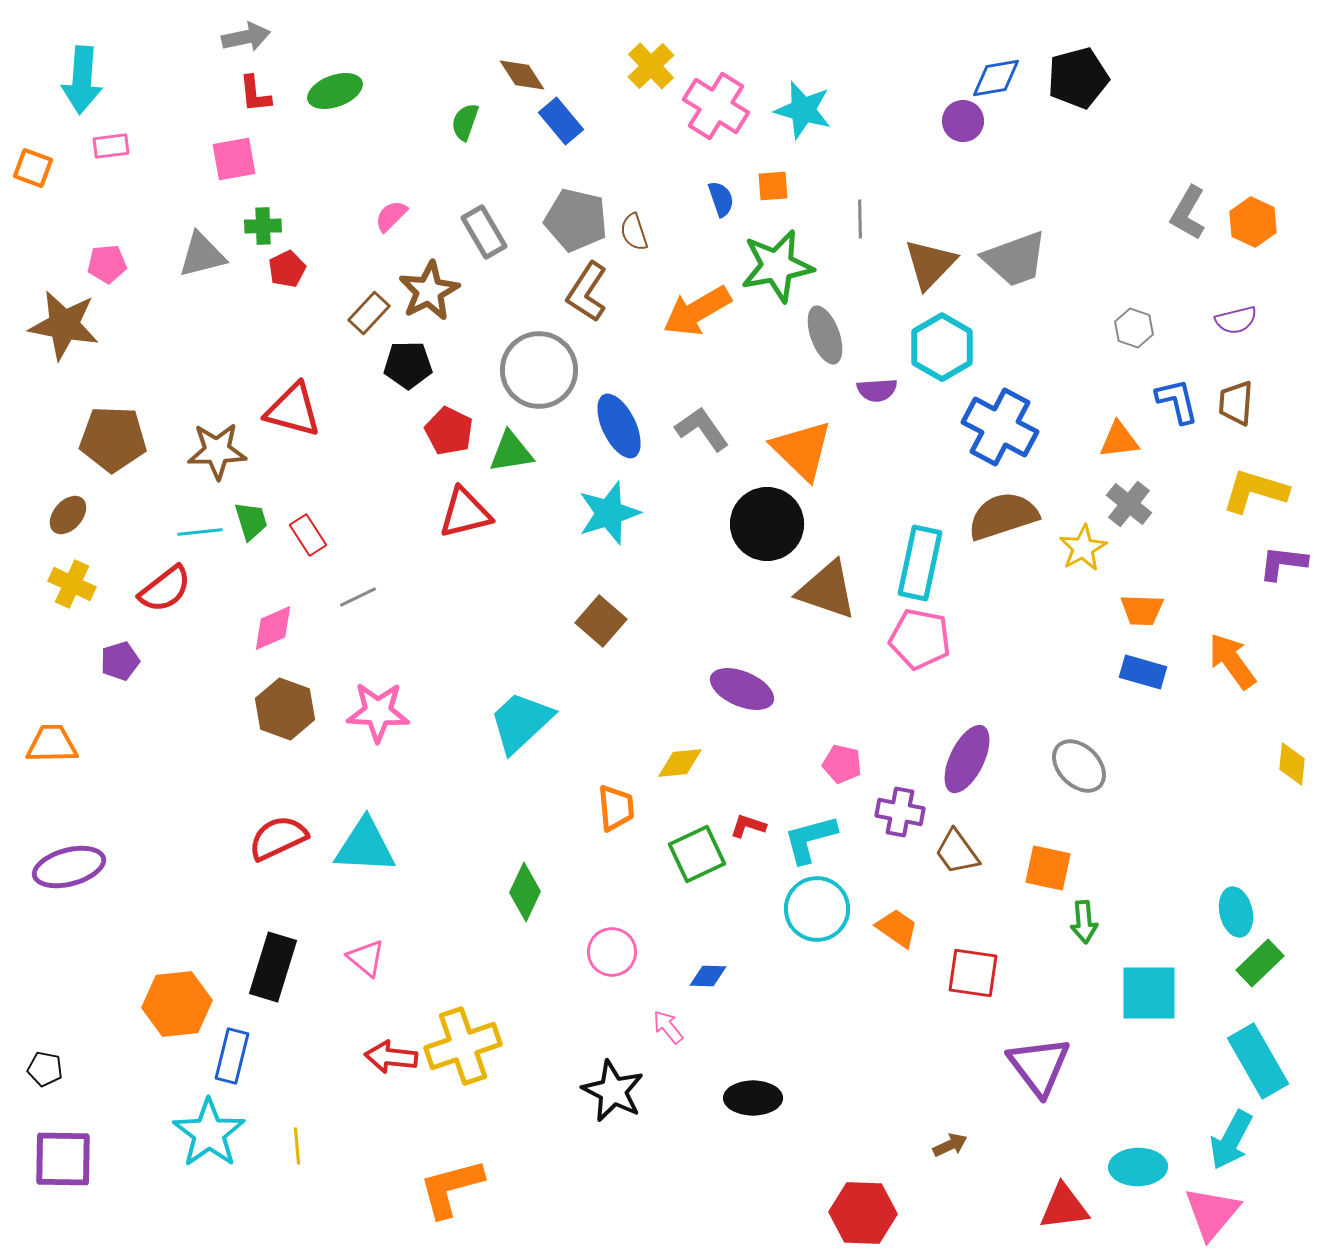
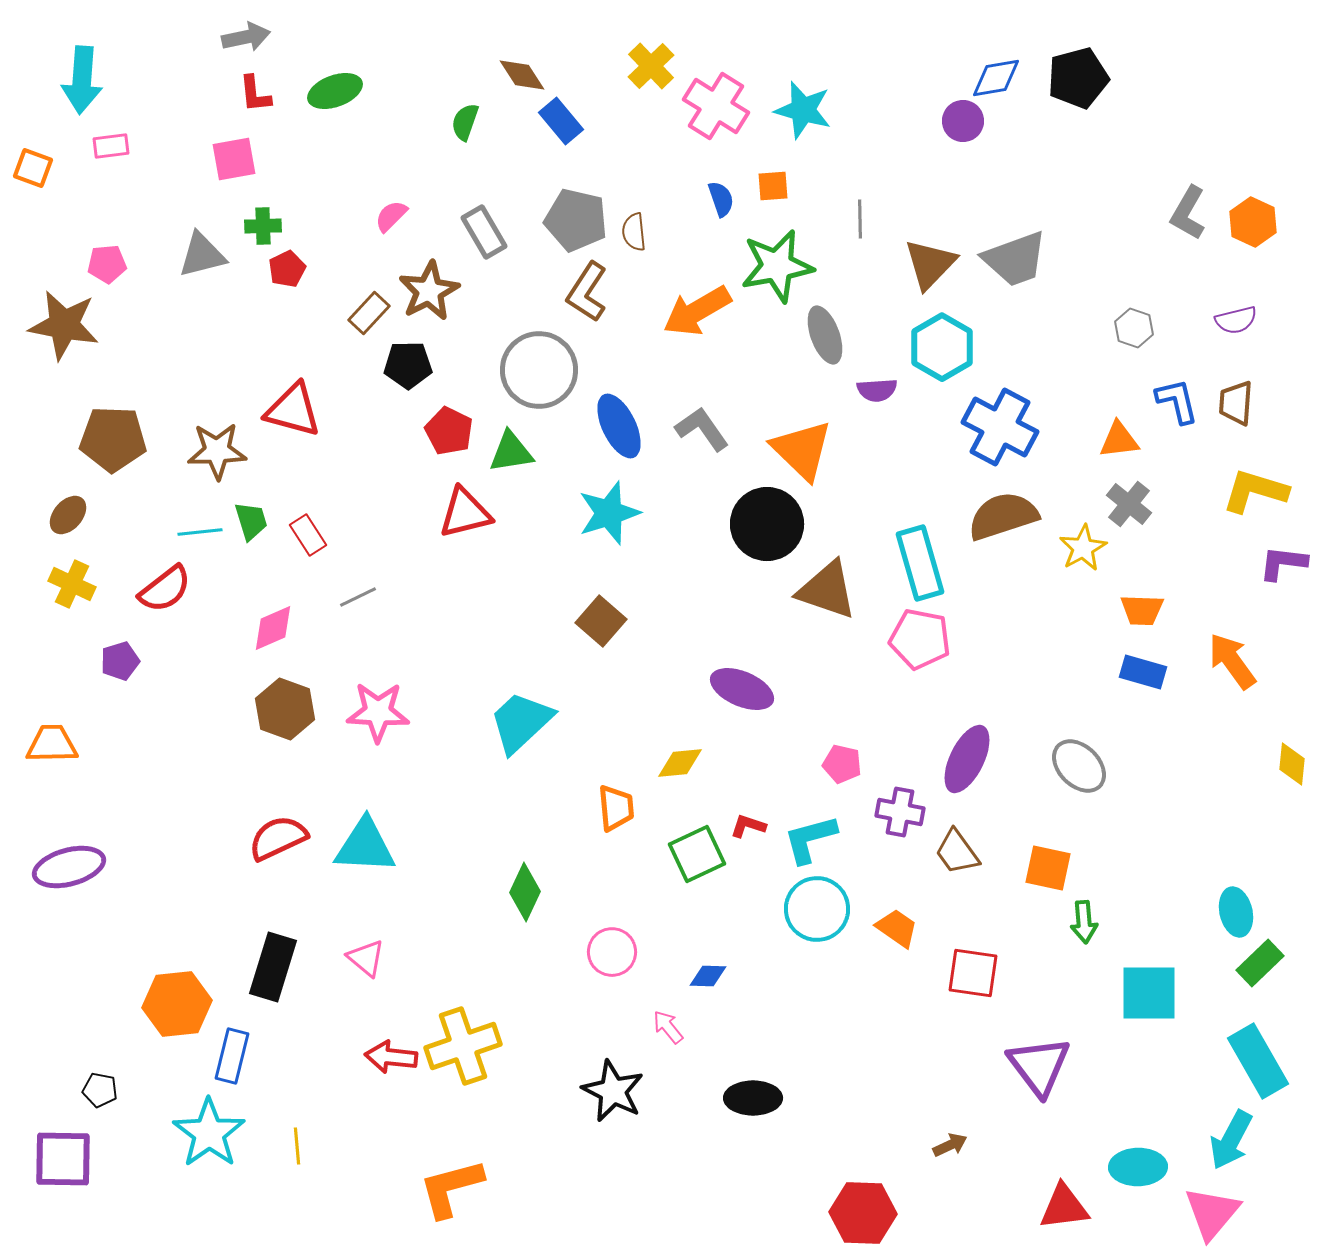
brown semicircle at (634, 232): rotated 12 degrees clockwise
cyan rectangle at (920, 563): rotated 28 degrees counterclockwise
black pentagon at (45, 1069): moved 55 px right, 21 px down
